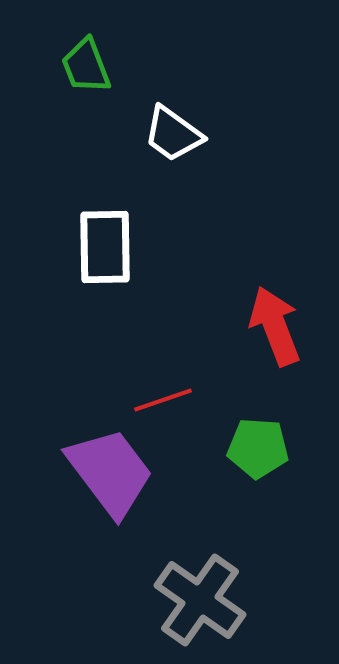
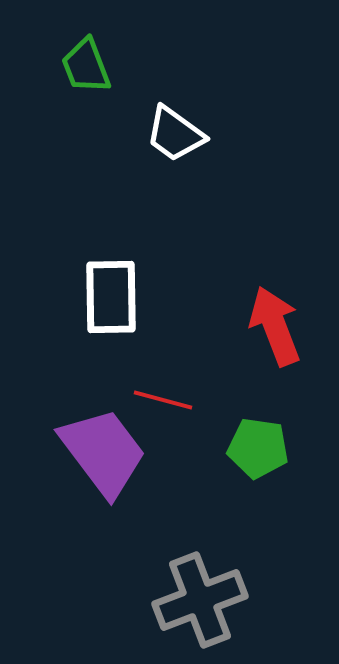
white trapezoid: moved 2 px right
white rectangle: moved 6 px right, 50 px down
red line: rotated 34 degrees clockwise
green pentagon: rotated 4 degrees clockwise
purple trapezoid: moved 7 px left, 20 px up
gray cross: rotated 34 degrees clockwise
